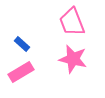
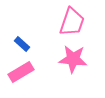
pink trapezoid: rotated 140 degrees counterclockwise
pink star: rotated 8 degrees counterclockwise
